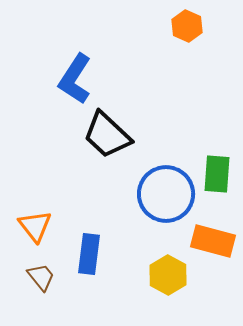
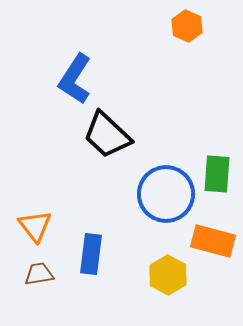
blue rectangle: moved 2 px right
brown trapezoid: moved 2 px left, 3 px up; rotated 60 degrees counterclockwise
